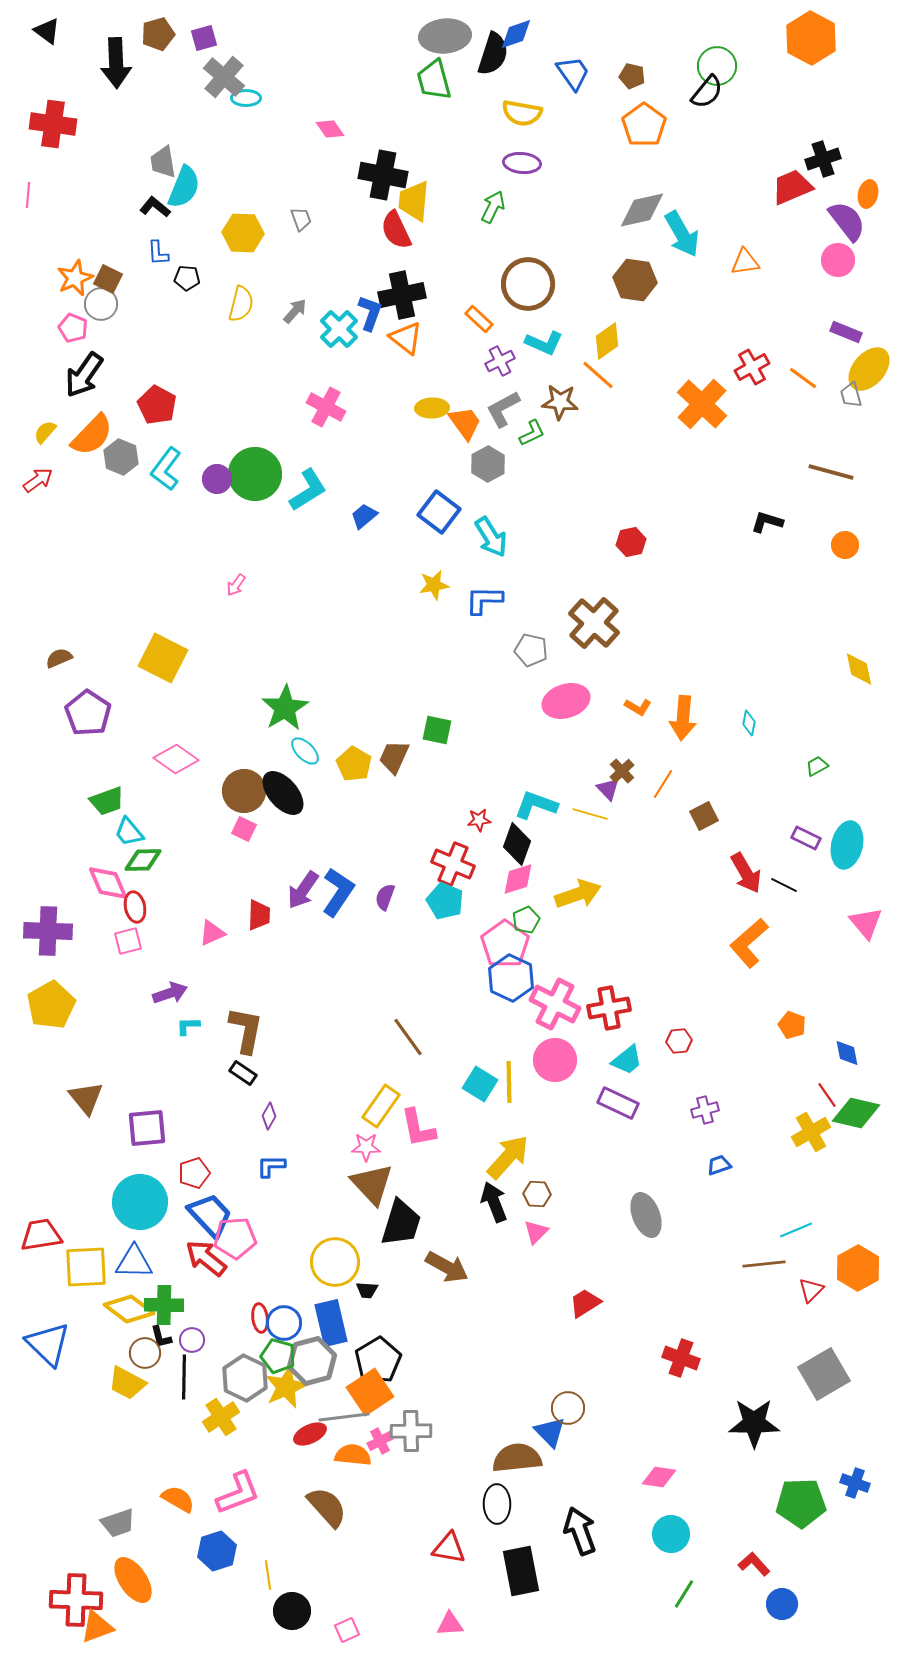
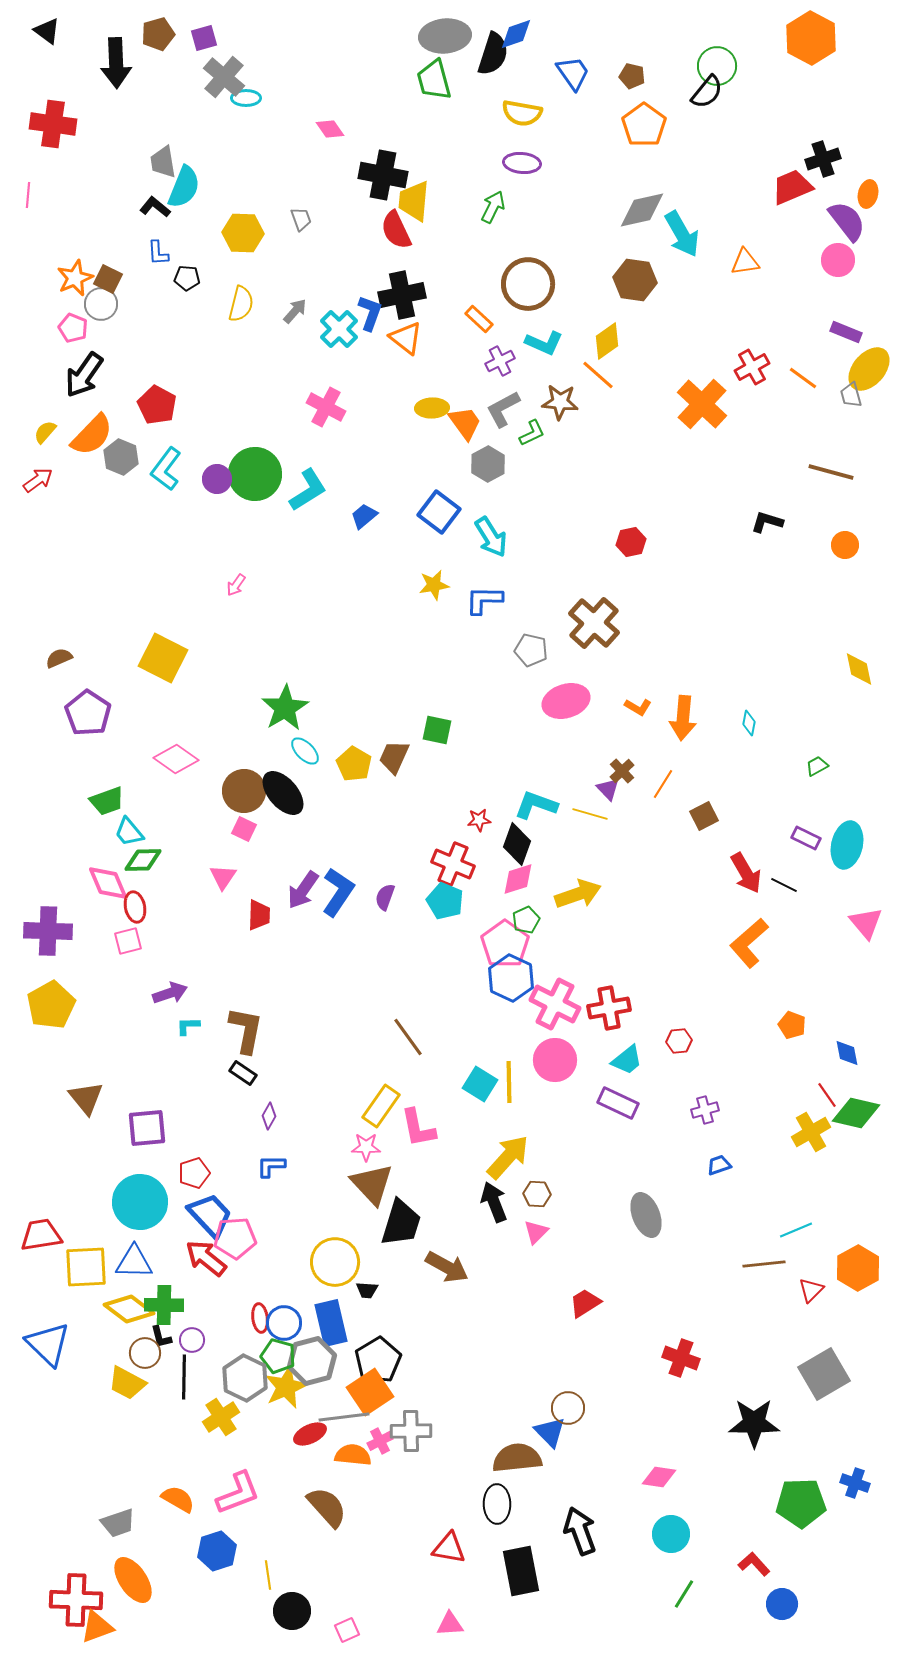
pink triangle at (212, 933): moved 11 px right, 56 px up; rotated 32 degrees counterclockwise
